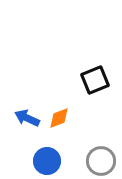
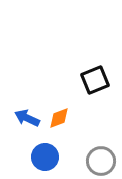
blue circle: moved 2 px left, 4 px up
